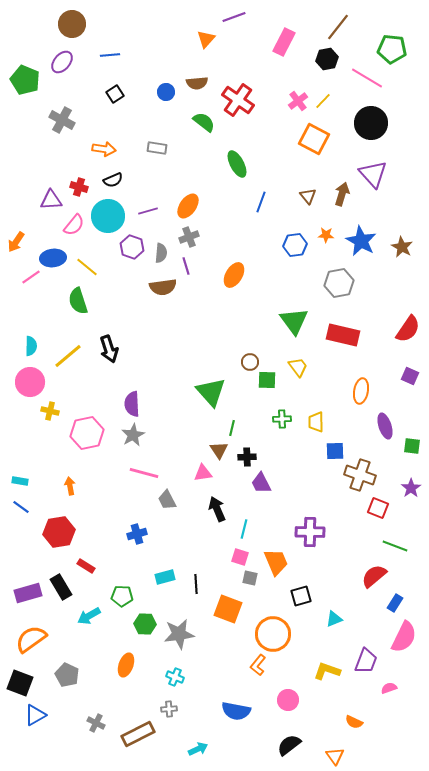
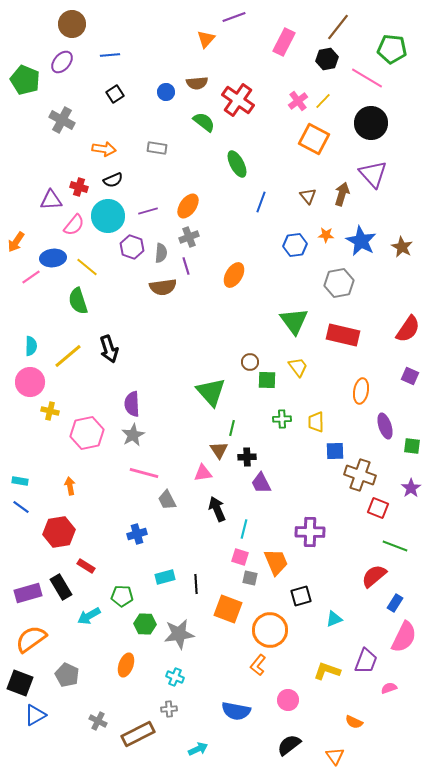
orange circle at (273, 634): moved 3 px left, 4 px up
gray cross at (96, 723): moved 2 px right, 2 px up
